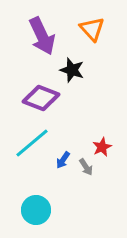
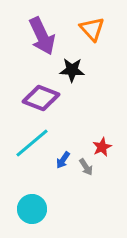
black star: rotated 15 degrees counterclockwise
cyan circle: moved 4 px left, 1 px up
